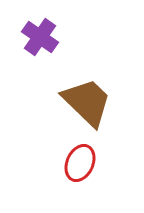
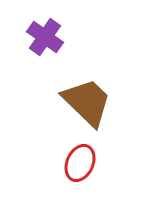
purple cross: moved 5 px right
